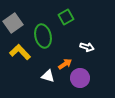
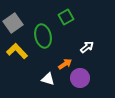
white arrow: rotated 56 degrees counterclockwise
yellow L-shape: moved 3 px left, 1 px up
white triangle: moved 3 px down
